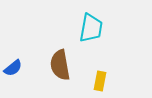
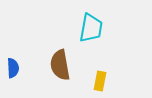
blue semicircle: rotated 54 degrees counterclockwise
